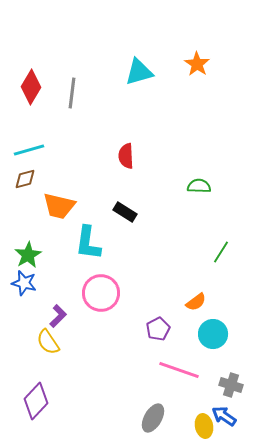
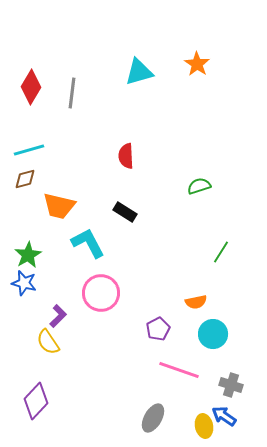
green semicircle: rotated 20 degrees counterclockwise
cyan L-shape: rotated 144 degrees clockwise
orange semicircle: rotated 25 degrees clockwise
